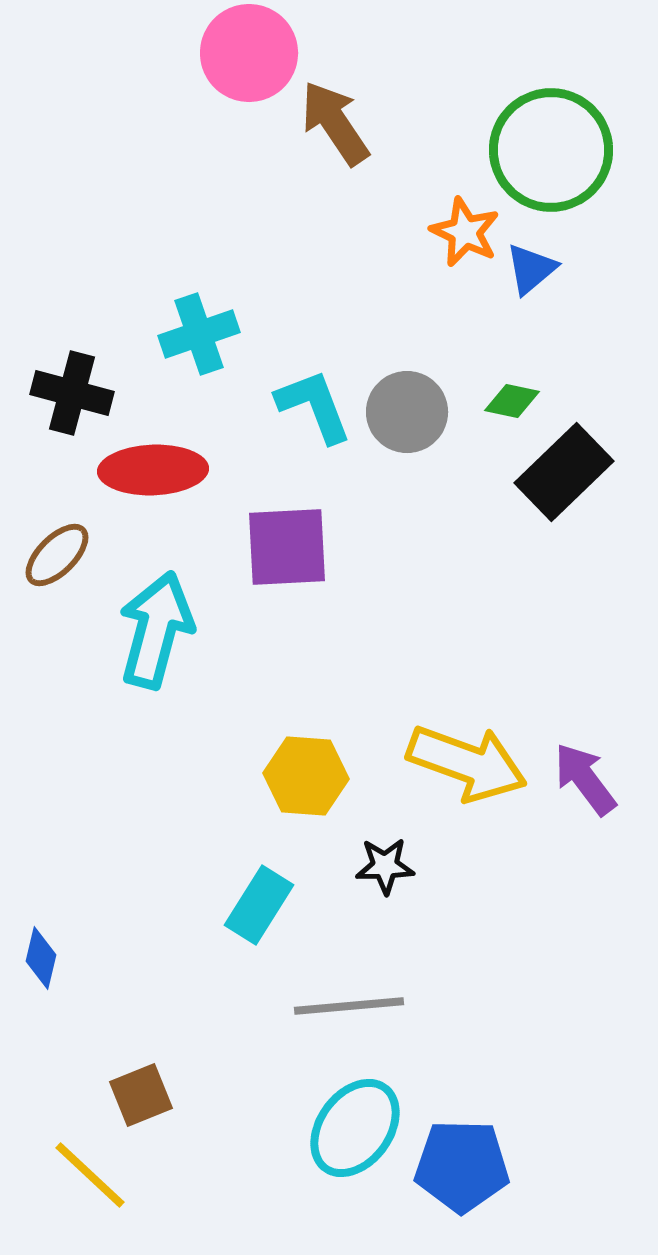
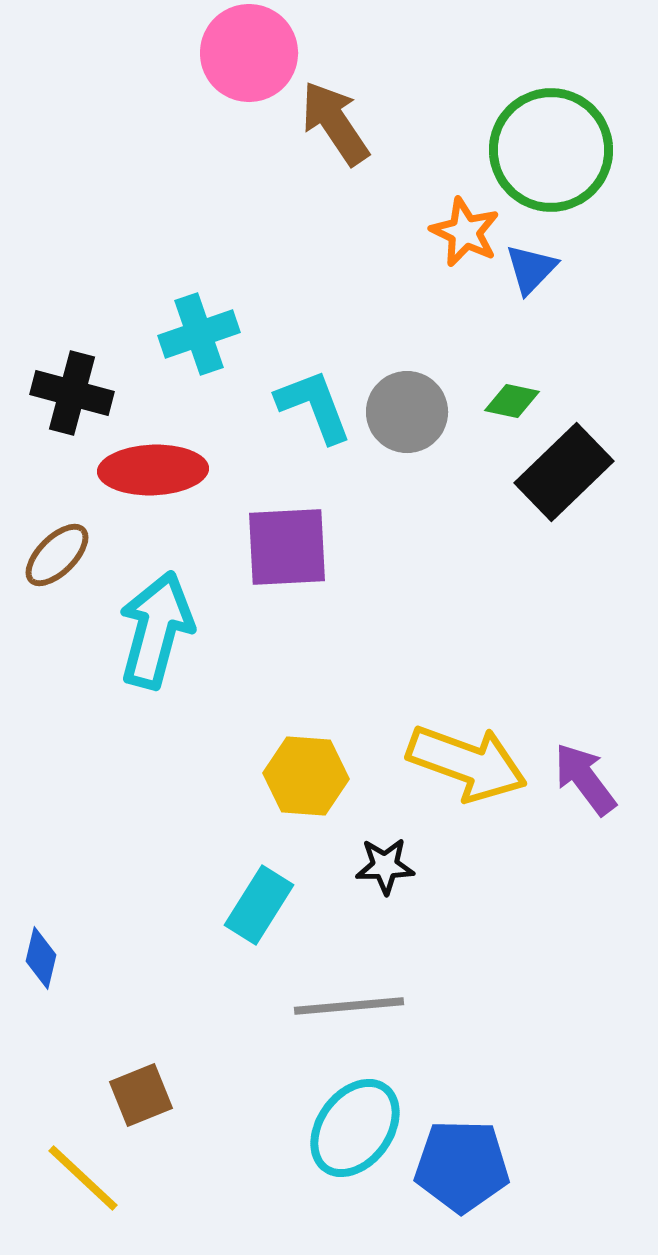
blue triangle: rotated 6 degrees counterclockwise
yellow line: moved 7 px left, 3 px down
